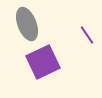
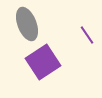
purple square: rotated 8 degrees counterclockwise
